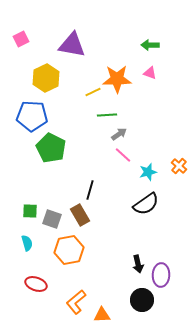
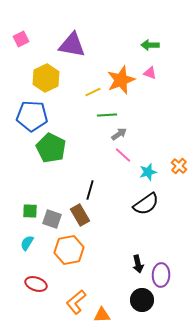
orange star: moved 4 px right, 1 px down; rotated 20 degrees counterclockwise
cyan semicircle: rotated 133 degrees counterclockwise
